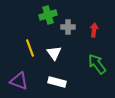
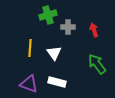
red arrow: rotated 24 degrees counterclockwise
yellow line: rotated 24 degrees clockwise
purple triangle: moved 10 px right, 3 px down
